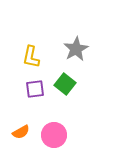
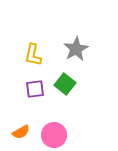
yellow L-shape: moved 2 px right, 2 px up
